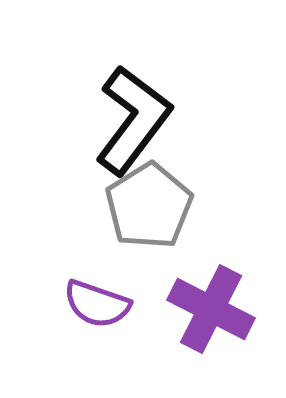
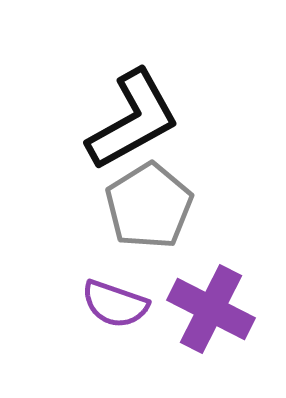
black L-shape: rotated 24 degrees clockwise
purple semicircle: moved 18 px right
